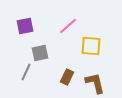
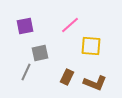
pink line: moved 2 px right, 1 px up
brown L-shape: rotated 125 degrees clockwise
